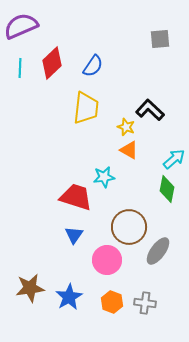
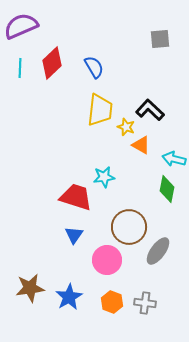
blue semicircle: moved 1 px right, 1 px down; rotated 65 degrees counterclockwise
yellow trapezoid: moved 14 px right, 2 px down
orange triangle: moved 12 px right, 5 px up
cyan arrow: rotated 125 degrees counterclockwise
